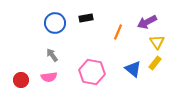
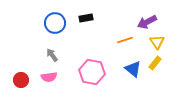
orange line: moved 7 px right, 8 px down; rotated 49 degrees clockwise
